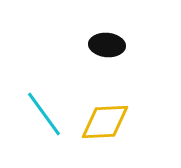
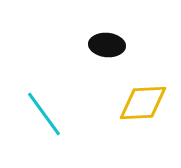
yellow diamond: moved 38 px right, 19 px up
